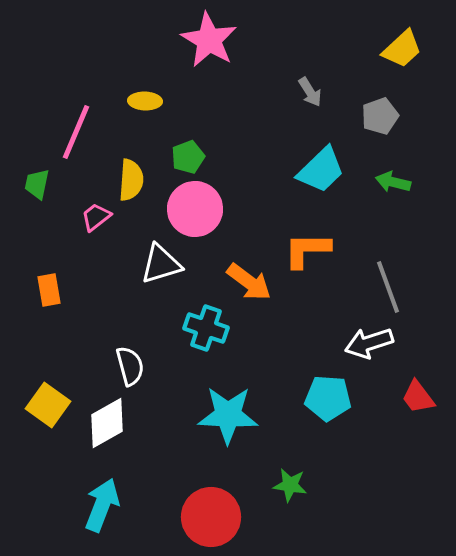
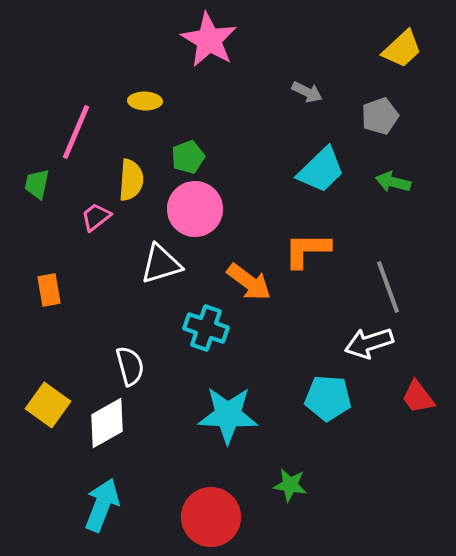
gray arrow: moved 3 px left; rotated 32 degrees counterclockwise
